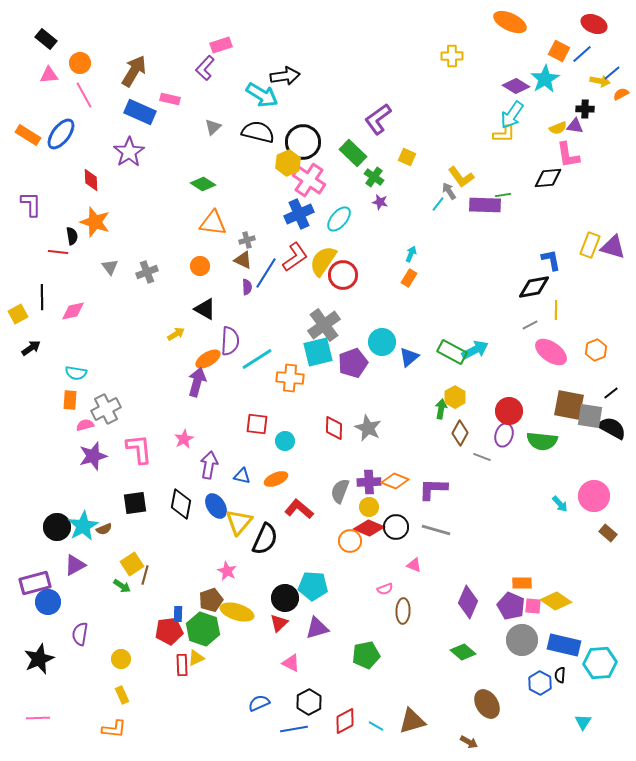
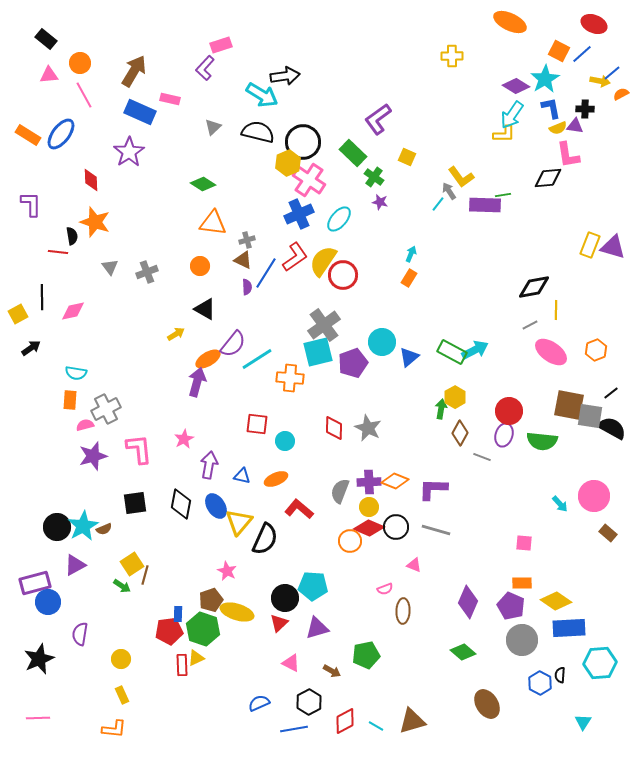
blue L-shape at (551, 260): moved 152 px up
purple semicircle at (230, 341): moved 3 px right, 3 px down; rotated 36 degrees clockwise
pink square at (533, 606): moved 9 px left, 63 px up
blue rectangle at (564, 645): moved 5 px right, 17 px up; rotated 16 degrees counterclockwise
brown arrow at (469, 742): moved 137 px left, 71 px up
